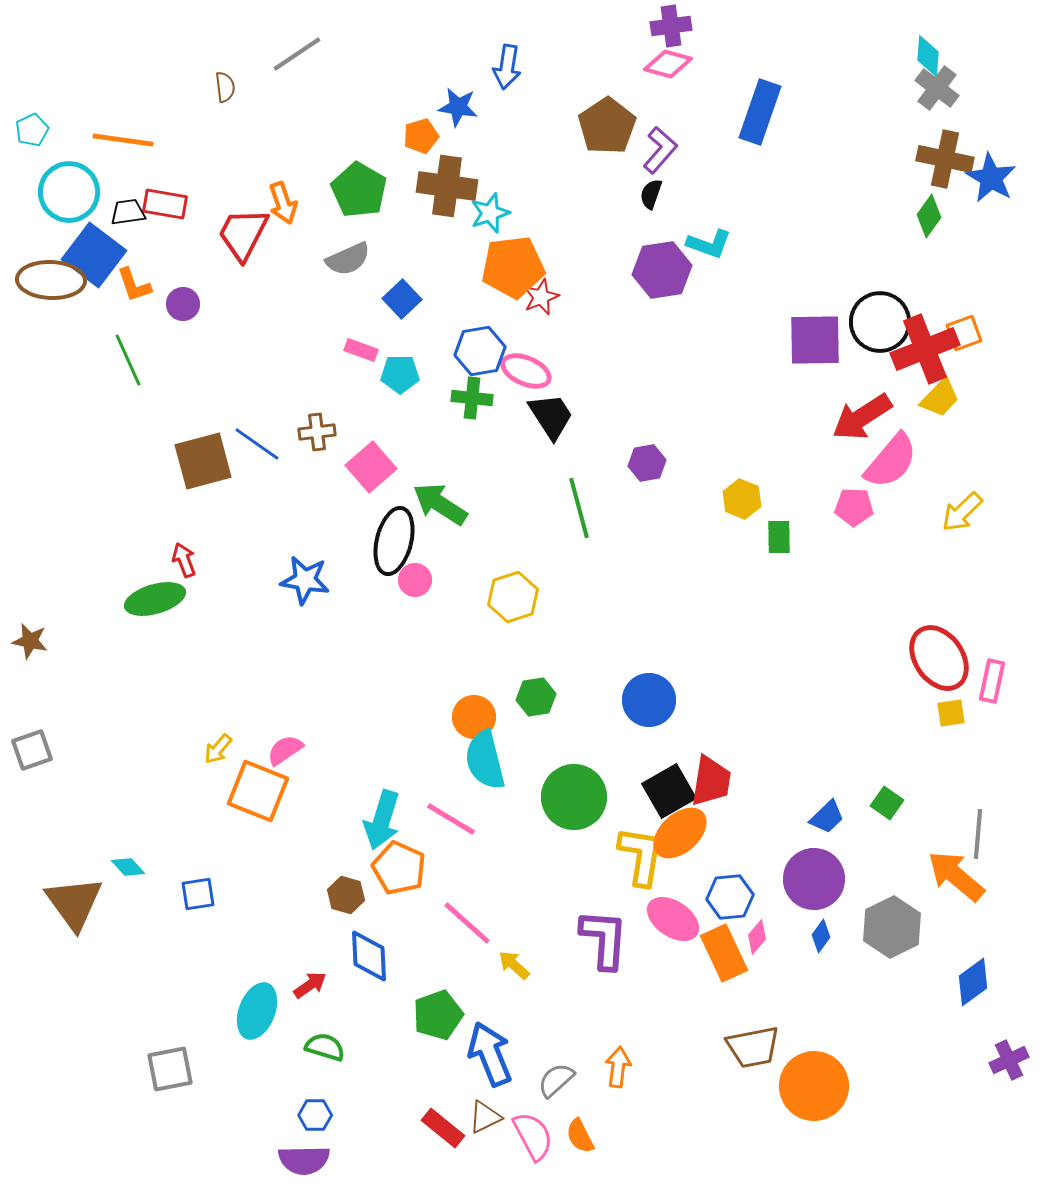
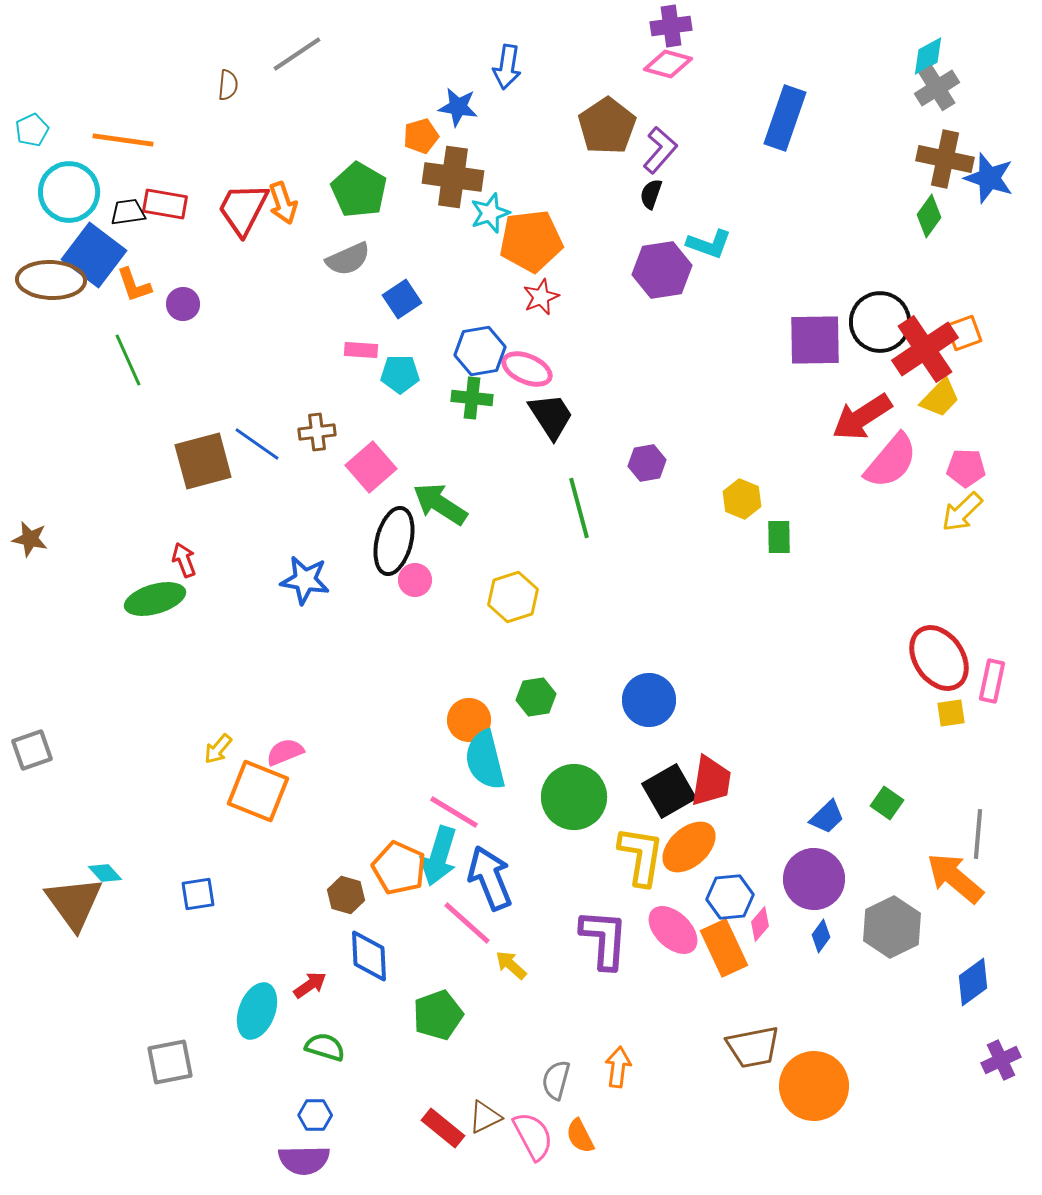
cyan diamond at (928, 56): rotated 57 degrees clockwise
brown semicircle at (225, 87): moved 3 px right, 2 px up; rotated 12 degrees clockwise
gray cross at (937, 88): rotated 21 degrees clockwise
blue rectangle at (760, 112): moved 25 px right, 6 px down
blue star at (991, 178): moved 2 px left; rotated 12 degrees counterclockwise
brown cross at (447, 186): moved 6 px right, 9 px up
red trapezoid at (243, 234): moved 25 px up
orange pentagon at (513, 267): moved 18 px right, 26 px up
blue square at (402, 299): rotated 9 degrees clockwise
red cross at (925, 349): rotated 12 degrees counterclockwise
pink rectangle at (361, 350): rotated 16 degrees counterclockwise
pink ellipse at (526, 371): moved 1 px right, 2 px up
pink pentagon at (854, 507): moved 112 px right, 39 px up
brown star at (30, 641): moved 102 px up
orange circle at (474, 717): moved 5 px left, 3 px down
pink semicircle at (285, 750): moved 2 px down; rotated 12 degrees clockwise
pink line at (451, 819): moved 3 px right, 7 px up
cyan arrow at (382, 820): moved 57 px right, 36 px down
orange ellipse at (680, 833): moved 9 px right, 14 px down
cyan diamond at (128, 867): moved 23 px left, 6 px down
orange arrow at (956, 876): moved 1 px left, 2 px down
pink ellipse at (673, 919): moved 11 px down; rotated 10 degrees clockwise
pink diamond at (757, 937): moved 3 px right, 13 px up
orange rectangle at (724, 953): moved 5 px up
yellow arrow at (514, 965): moved 3 px left
blue arrow at (490, 1054): moved 176 px up
purple cross at (1009, 1060): moved 8 px left
gray square at (170, 1069): moved 7 px up
gray semicircle at (556, 1080): rotated 33 degrees counterclockwise
